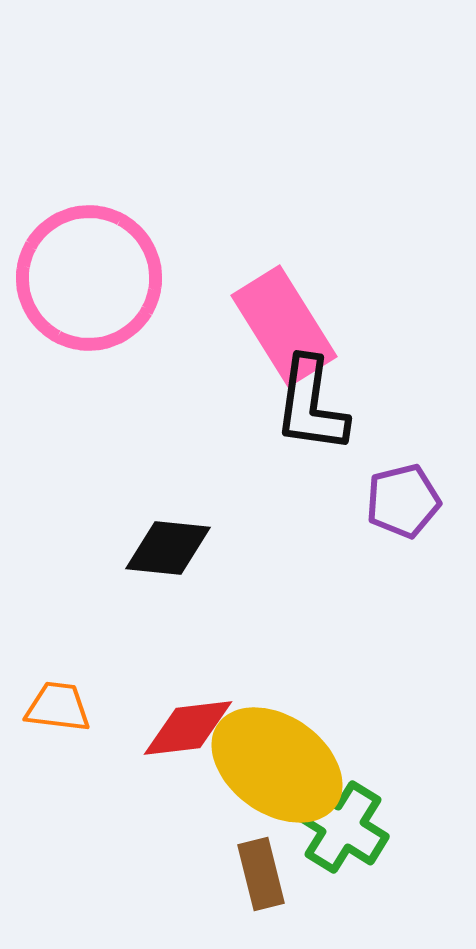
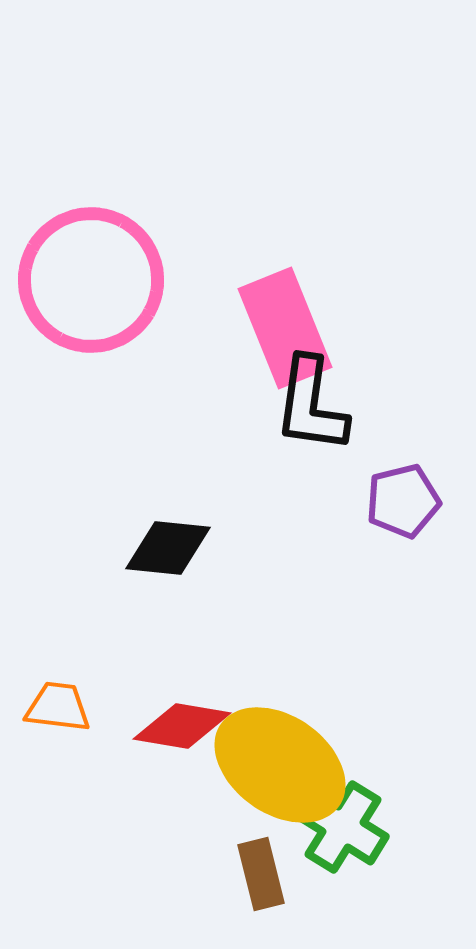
pink circle: moved 2 px right, 2 px down
pink rectangle: moved 1 px right, 2 px down; rotated 10 degrees clockwise
red diamond: moved 6 px left, 2 px up; rotated 16 degrees clockwise
yellow ellipse: moved 3 px right
